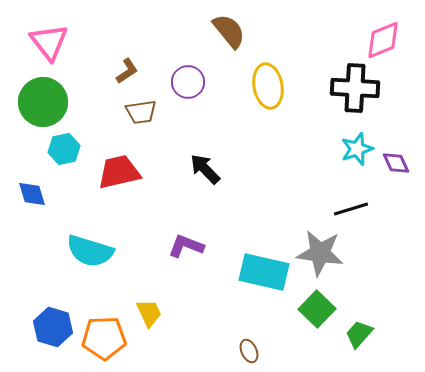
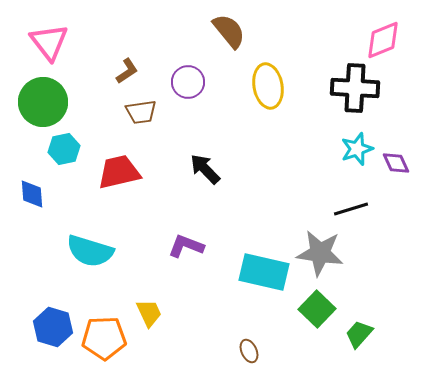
blue diamond: rotated 12 degrees clockwise
